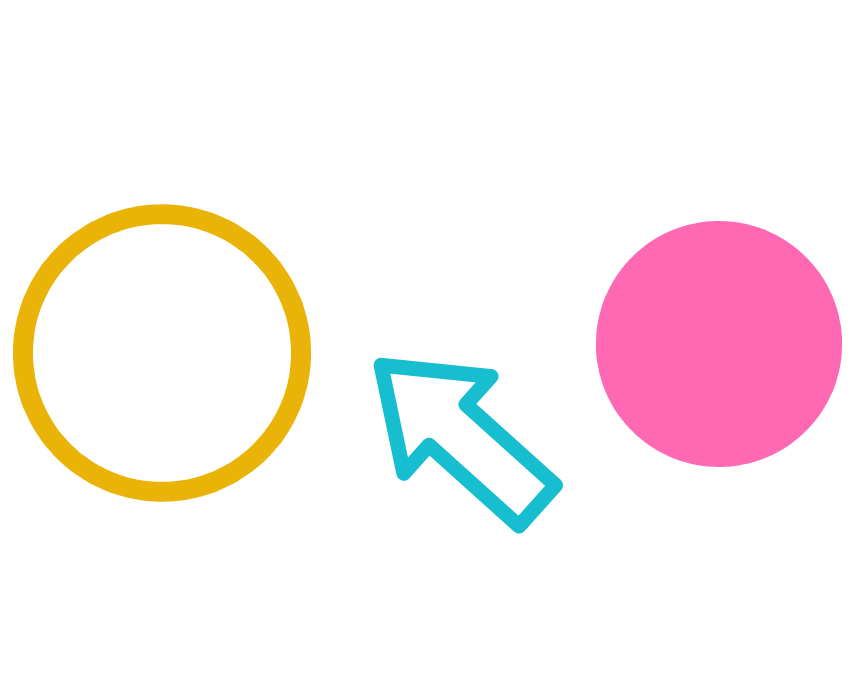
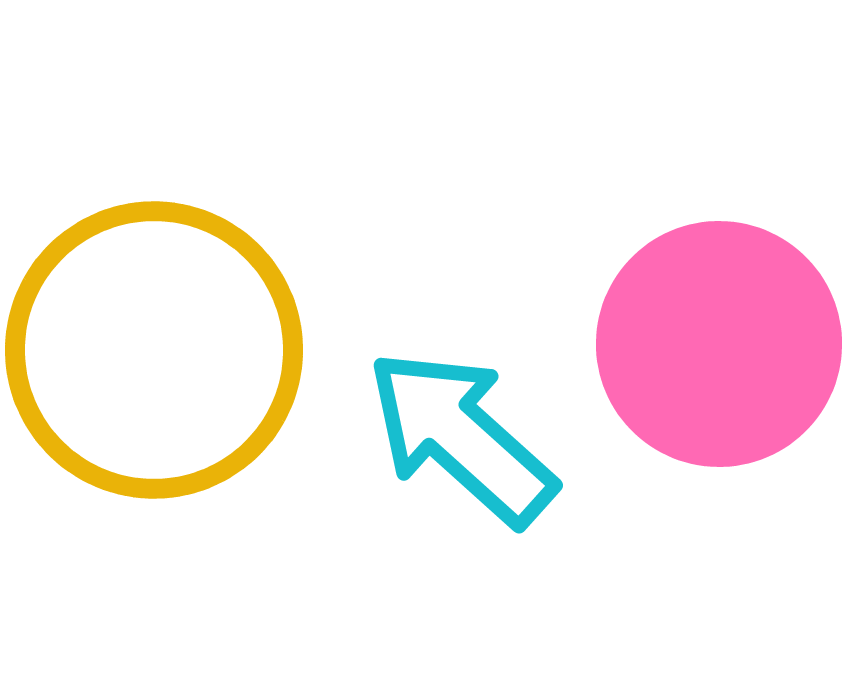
yellow circle: moved 8 px left, 3 px up
